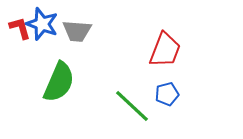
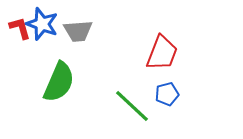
gray trapezoid: moved 1 px right; rotated 8 degrees counterclockwise
red trapezoid: moved 3 px left, 3 px down
